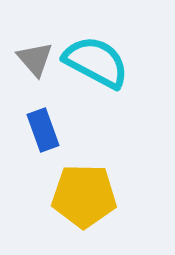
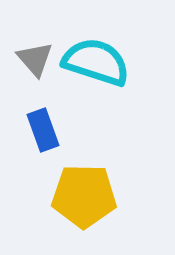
cyan semicircle: rotated 10 degrees counterclockwise
